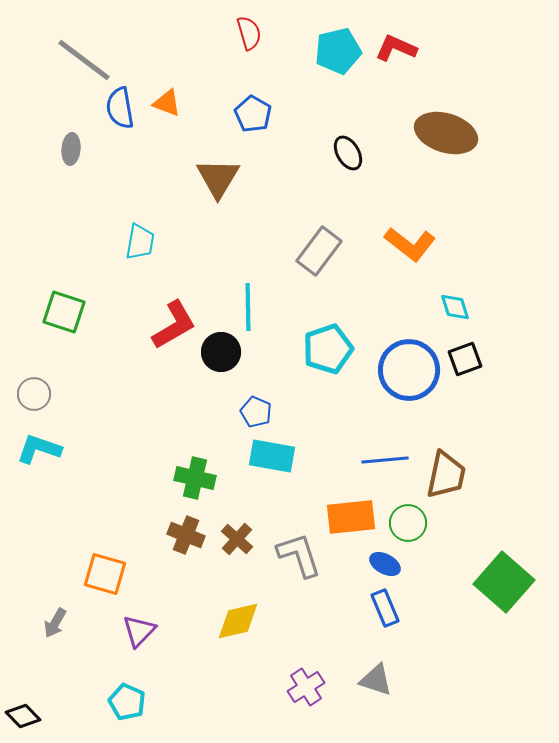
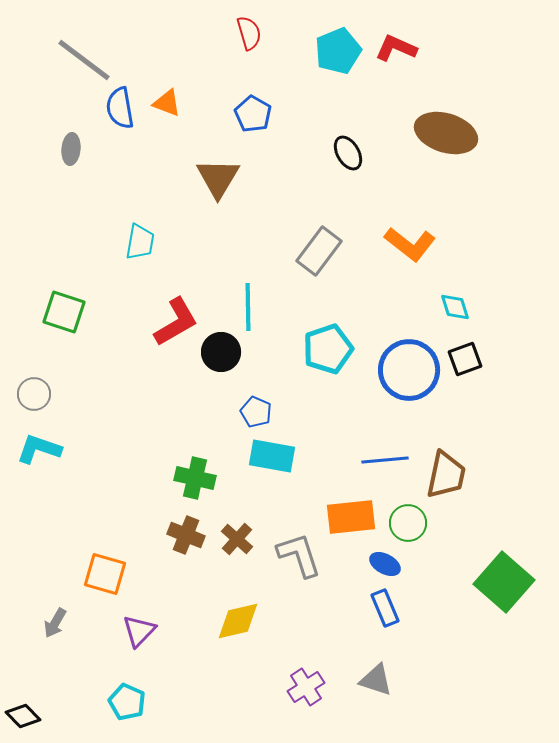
cyan pentagon at (338, 51): rotated 9 degrees counterclockwise
red L-shape at (174, 325): moved 2 px right, 3 px up
